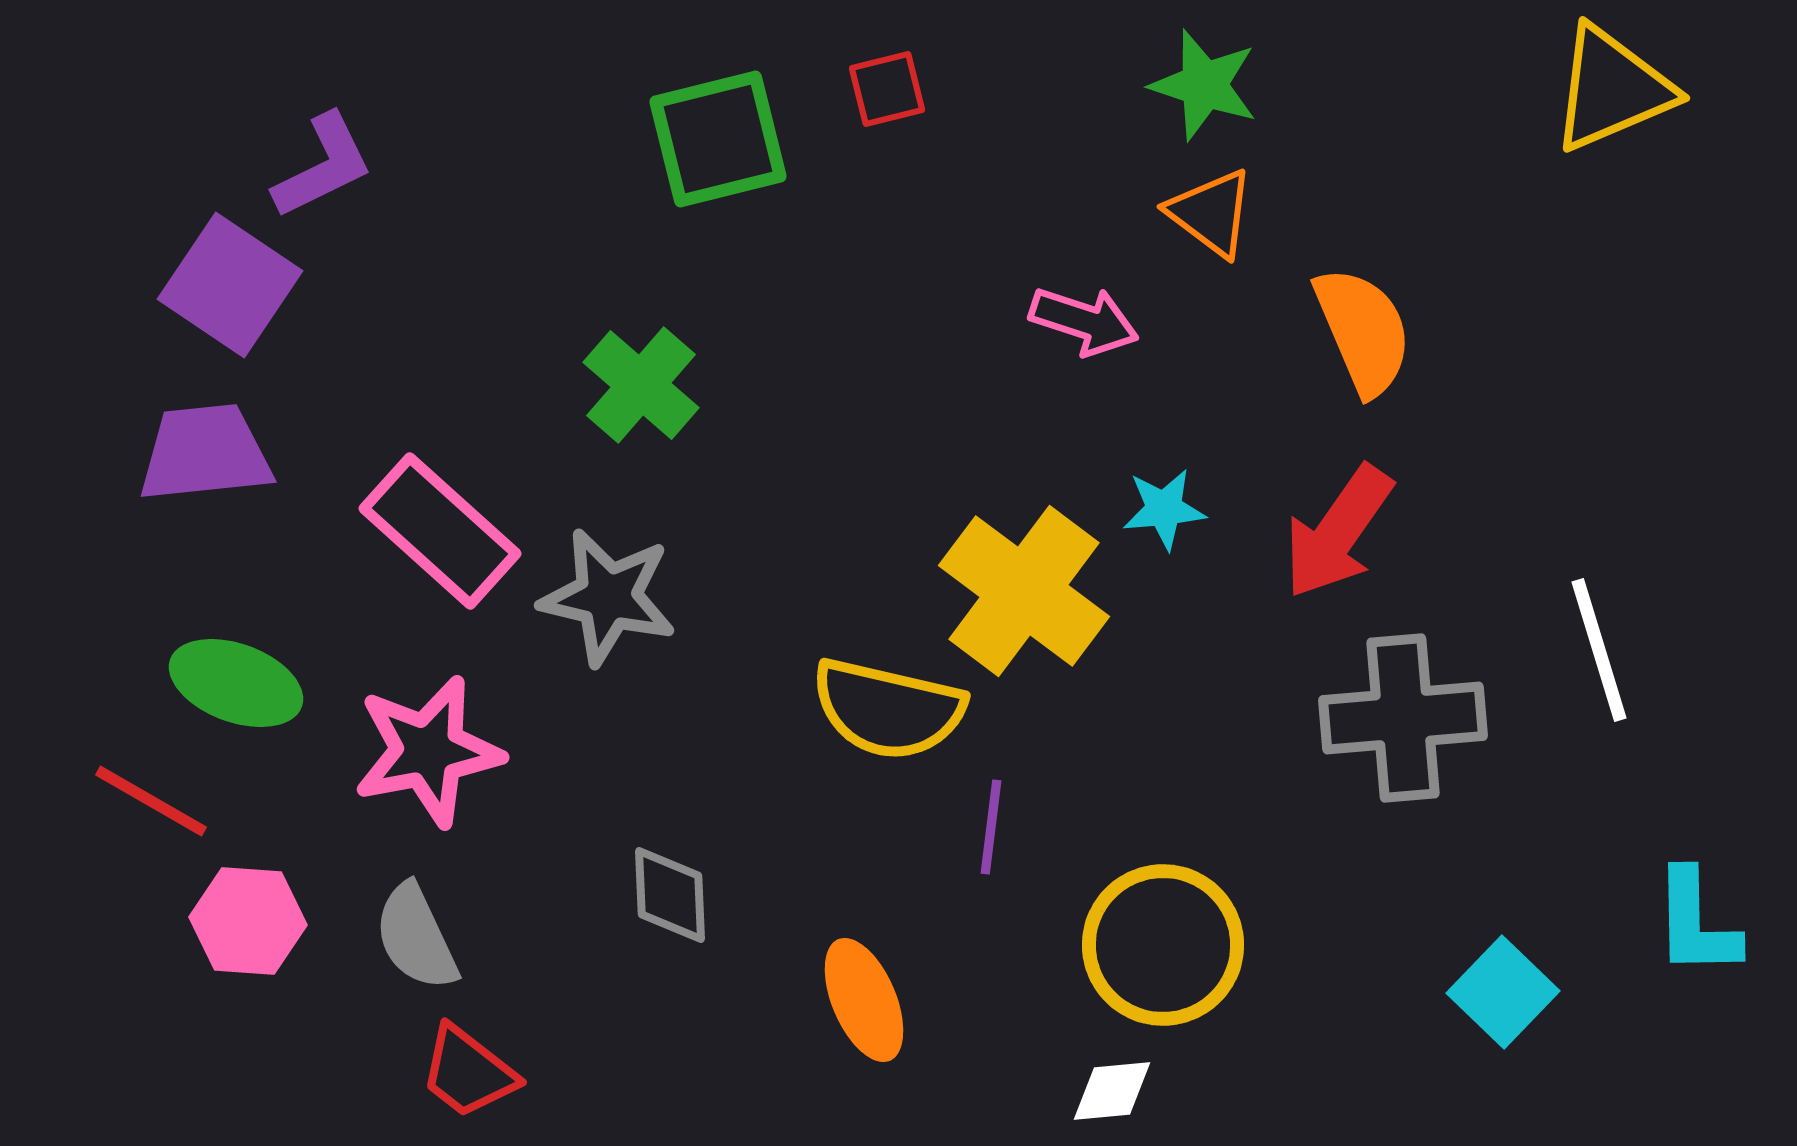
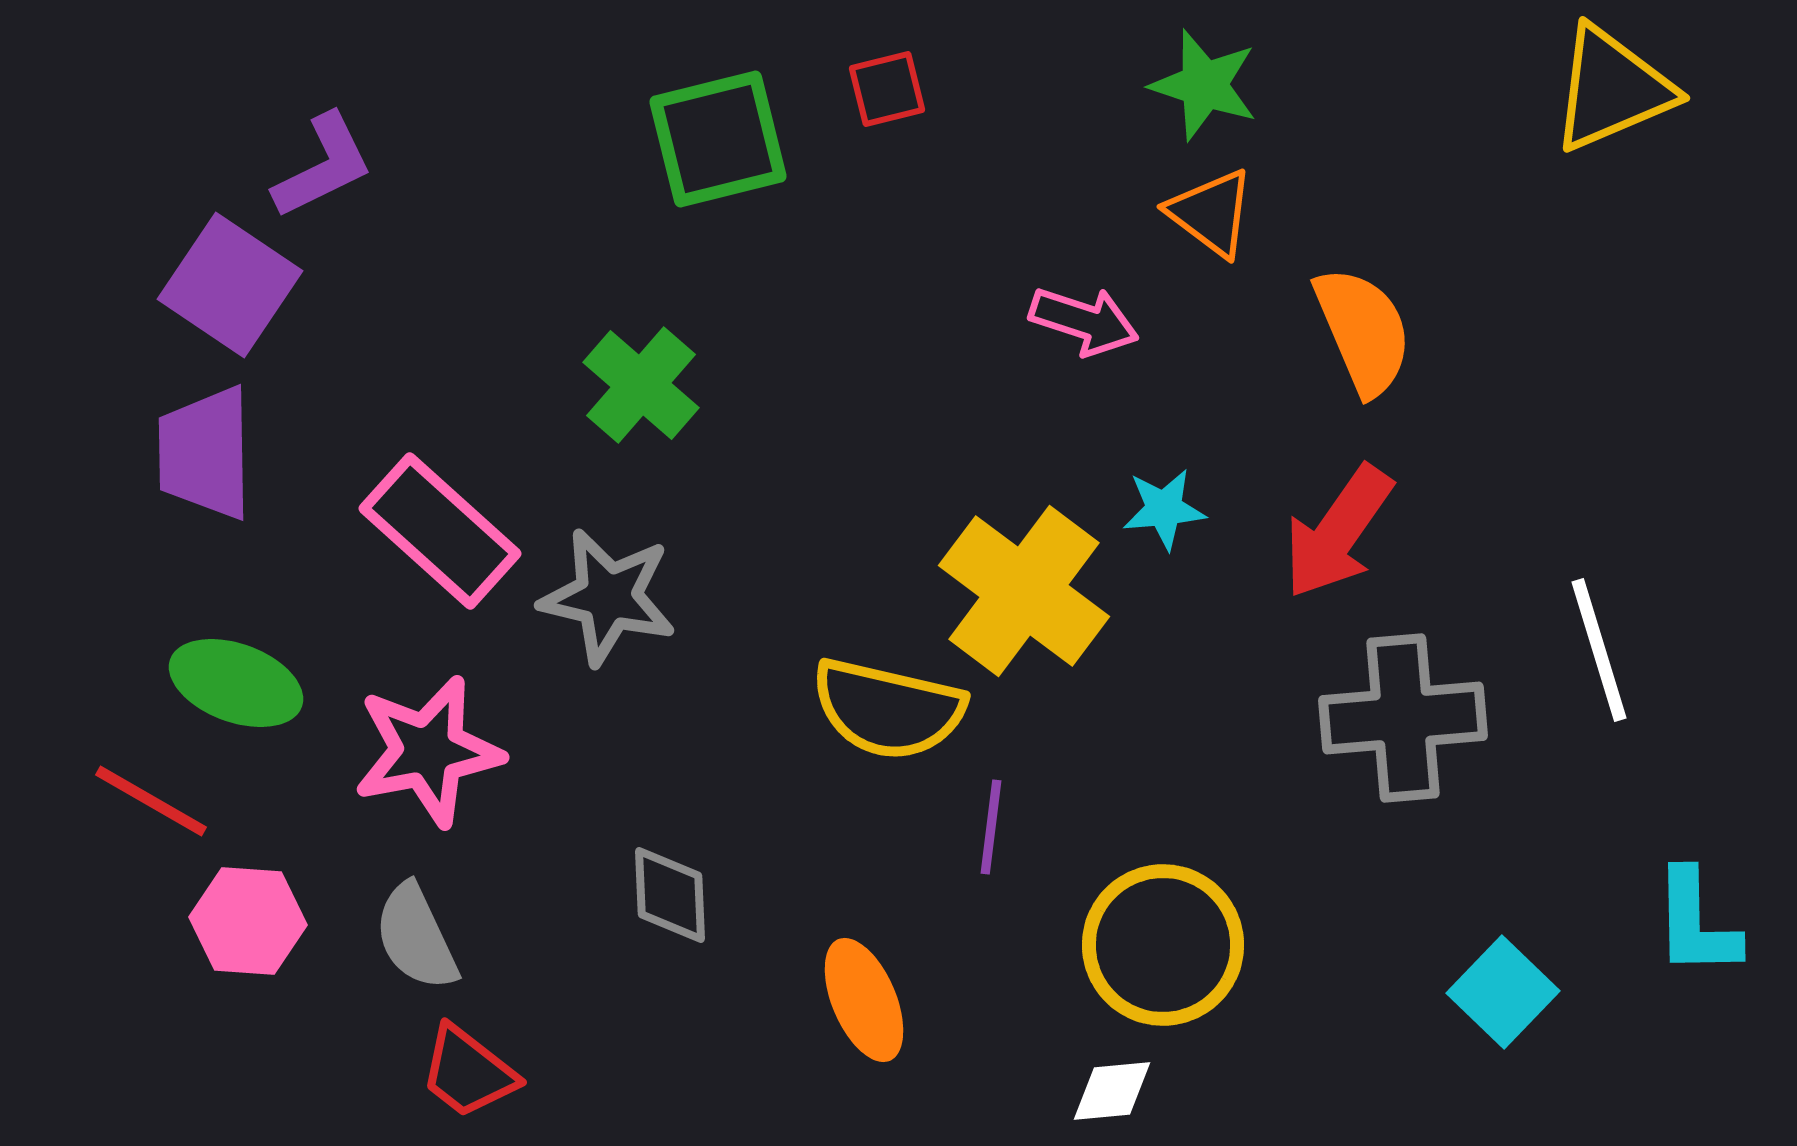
purple trapezoid: rotated 85 degrees counterclockwise
